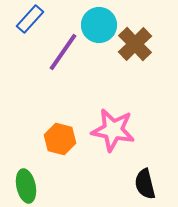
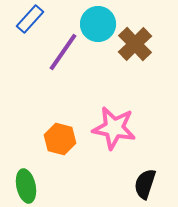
cyan circle: moved 1 px left, 1 px up
pink star: moved 1 px right, 2 px up
black semicircle: rotated 32 degrees clockwise
